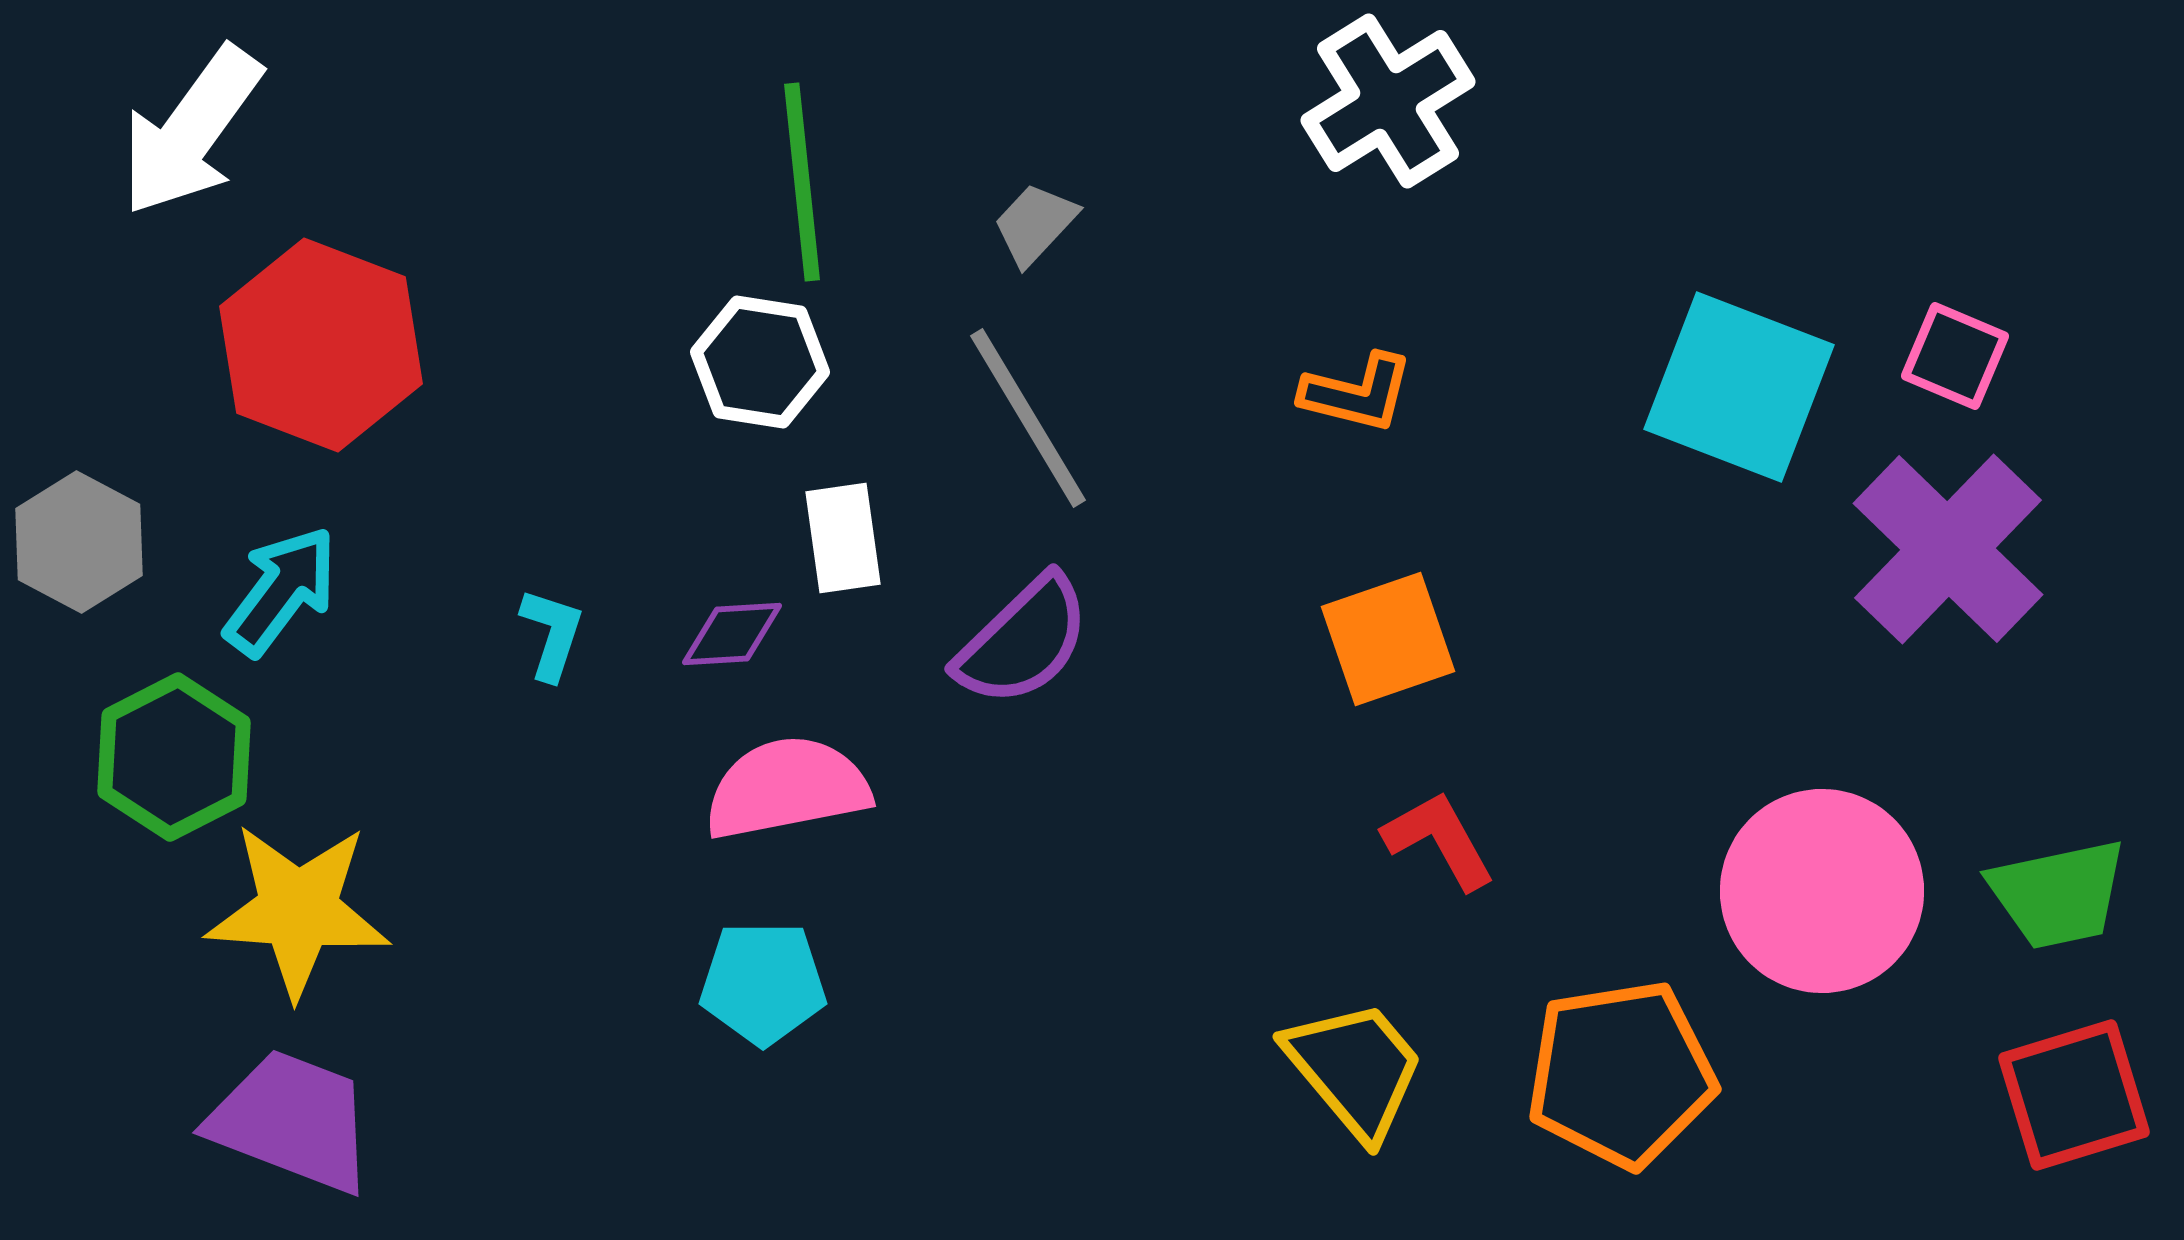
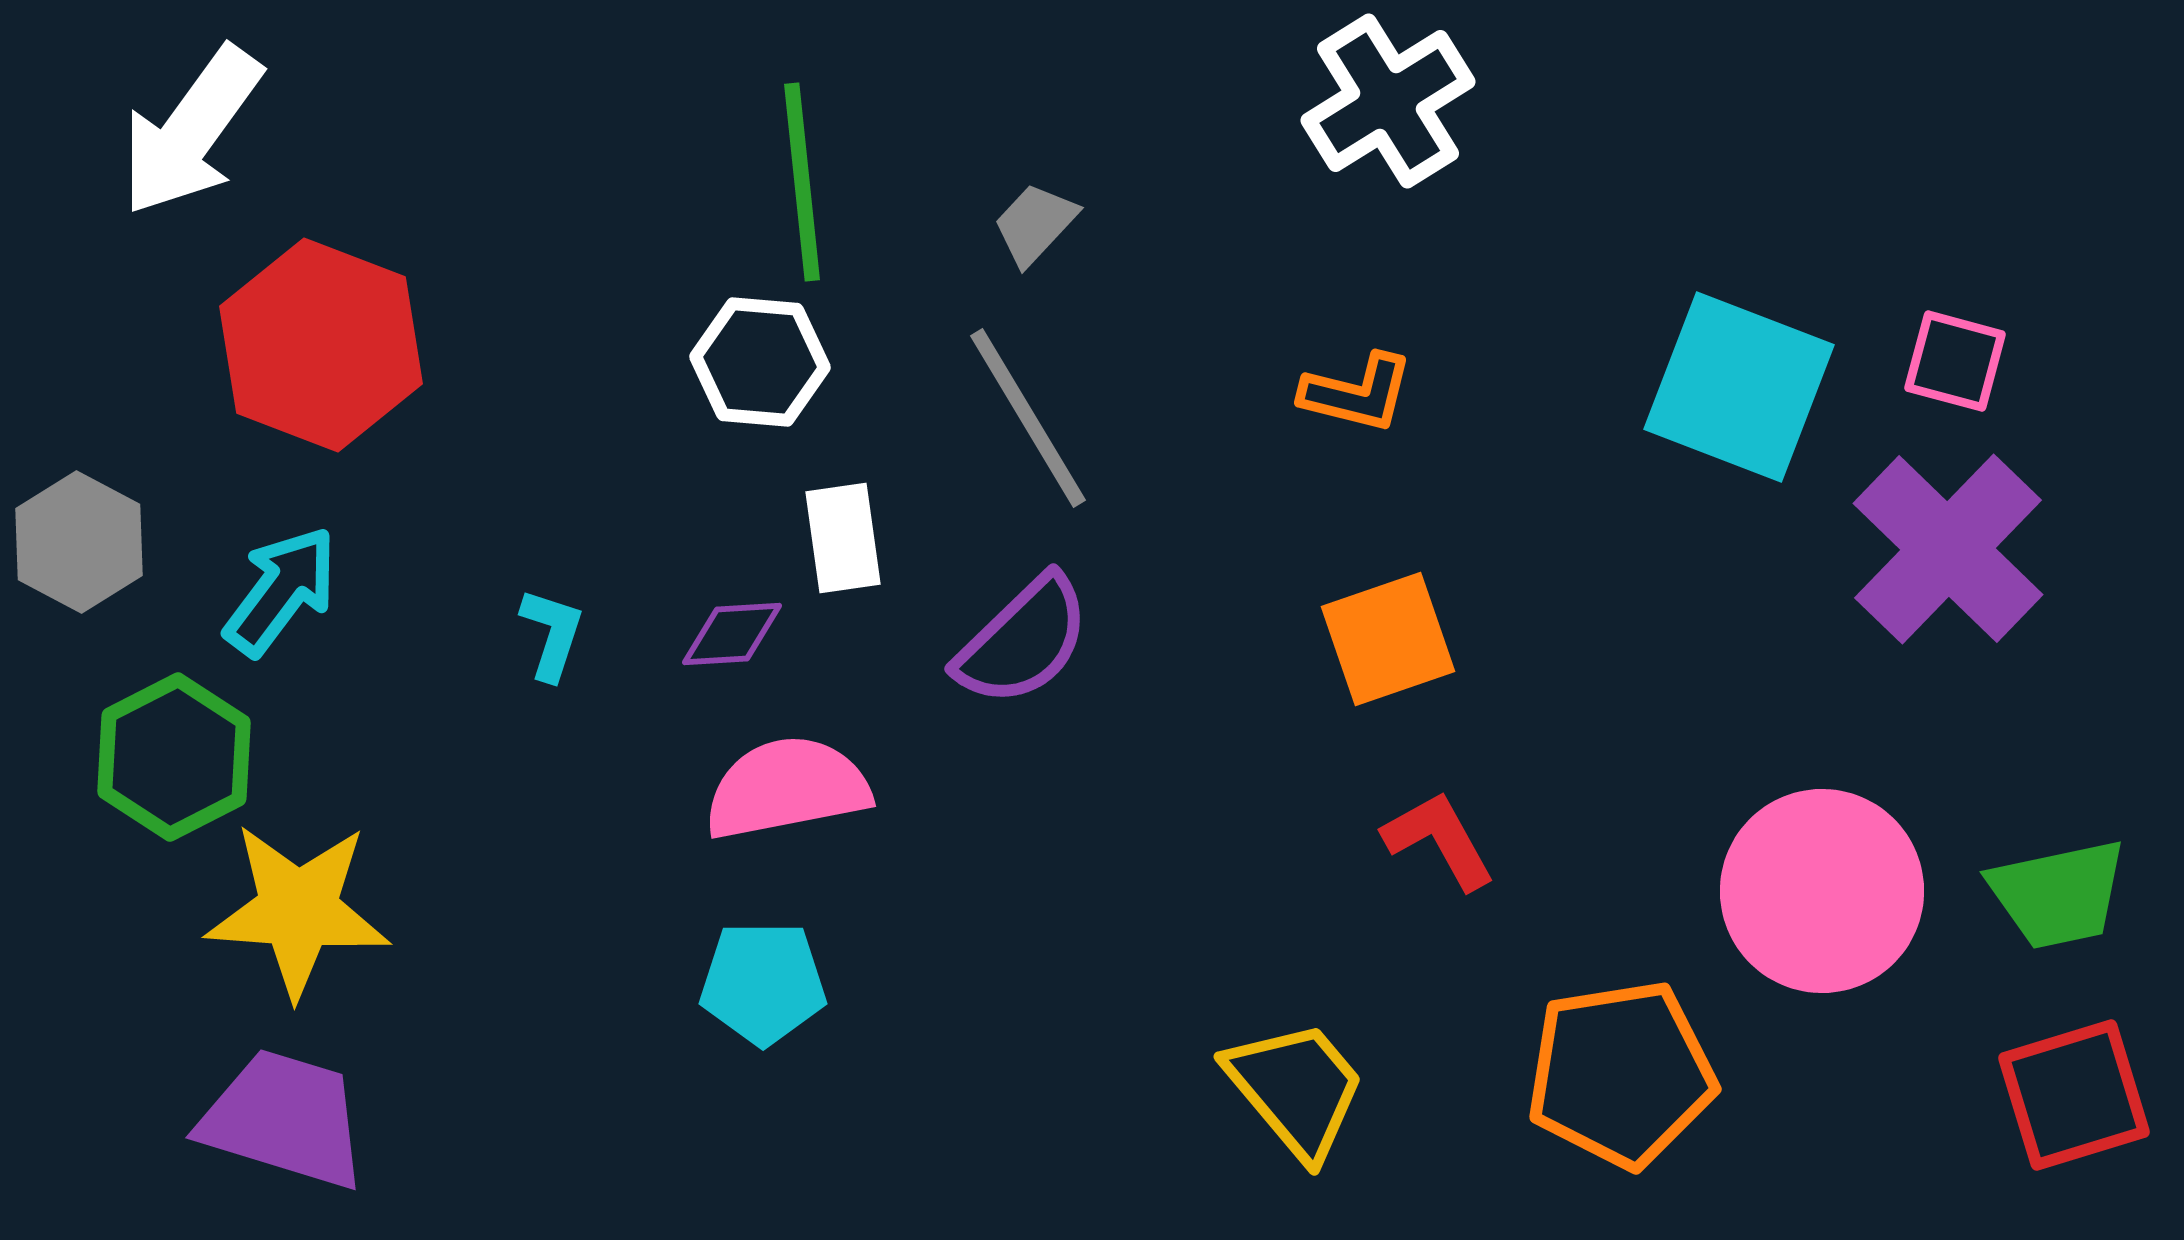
pink square: moved 5 px down; rotated 8 degrees counterclockwise
white hexagon: rotated 4 degrees counterclockwise
yellow trapezoid: moved 59 px left, 20 px down
purple trapezoid: moved 8 px left, 2 px up; rotated 4 degrees counterclockwise
